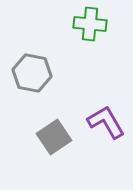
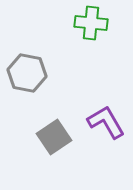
green cross: moved 1 px right, 1 px up
gray hexagon: moved 5 px left
